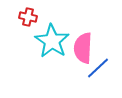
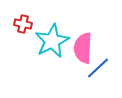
red cross: moved 5 px left, 7 px down
cyan star: rotated 12 degrees clockwise
